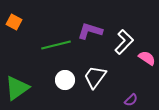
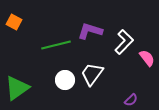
pink semicircle: rotated 18 degrees clockwise
white trapezoid: moved 3 px left, 3 px up
